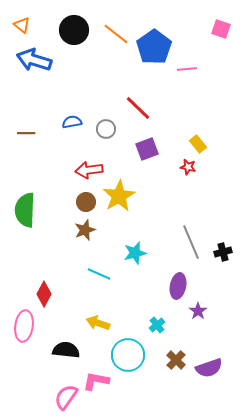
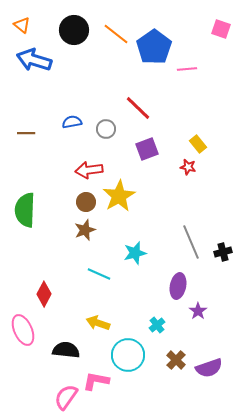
pink ellipse: moved 1 px left, 4 px down; rotated 32 degrees counterclockwise
